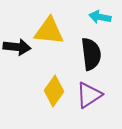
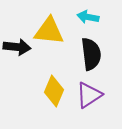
cyan arrow: moved 12 px left
yellow diamond: rotated 12 degrees counterclockwise
